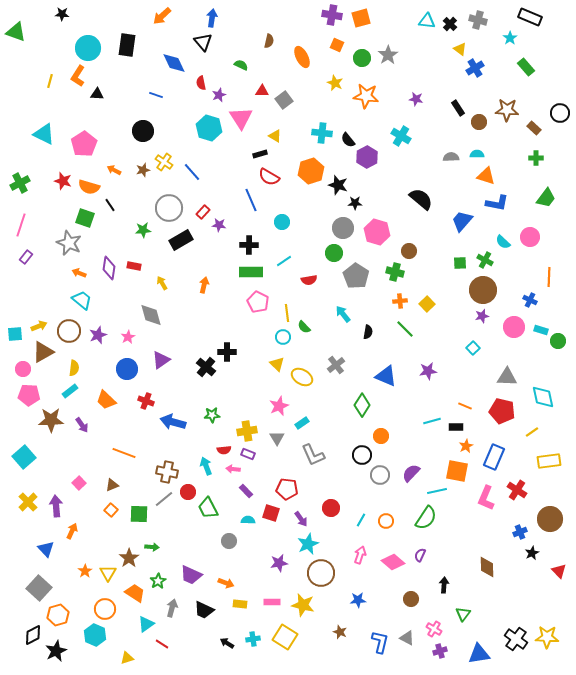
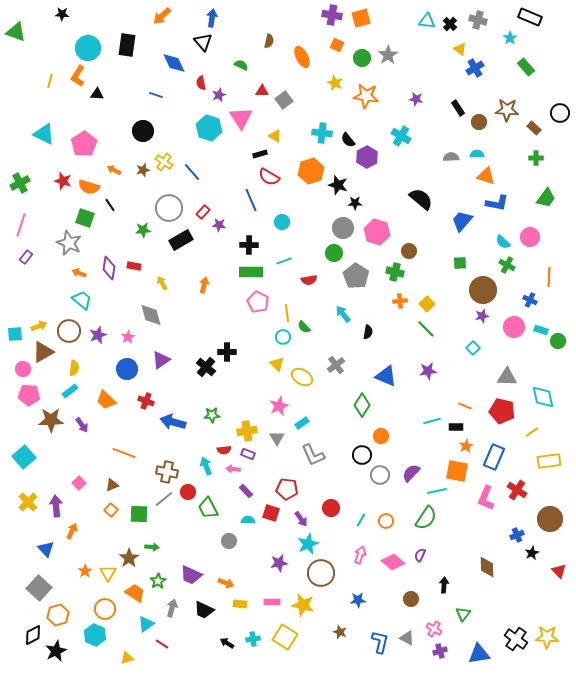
green cross at (485, 260): moved 22 px right, 5 px down
cyan line at (284, 261): rotated 14 degrees clockwise
green line at (405, 329): moved 21 px right
blue cross at (520, 532): moved 3 px left, 3 px down
